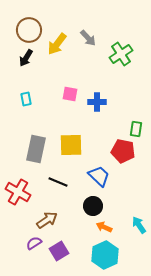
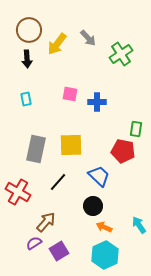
black arrow: moved 1 px right, 1 px down; rotated 36 degrees counterclockwise
black line: rotated 72 degrees counterclockwise
brown arrow: moved 1 px left, 2 px down; rotated 15 degrees counterclockwise
